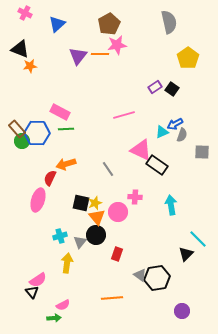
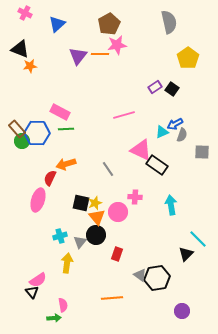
pink semicircle at (63, 305): rotated 72 degrees counterclockwise
